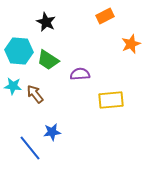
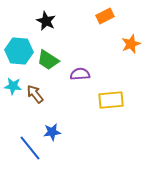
black star: moved 1 px up
